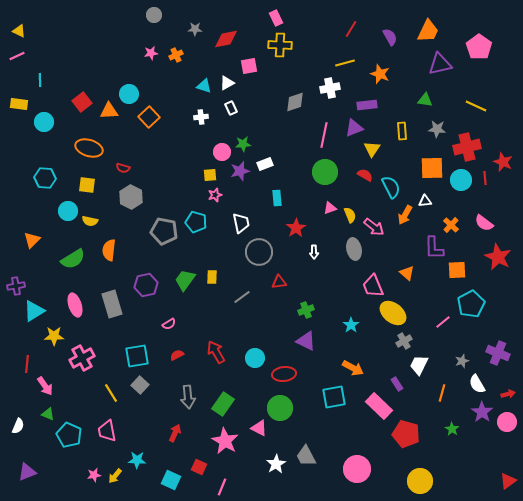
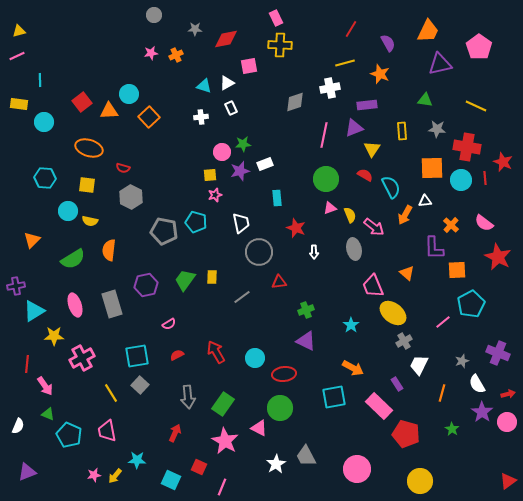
yellow triangle at (19, 31): rotated 40 degrees counterclockwise
purple semicircle at (390, 37): moved 2 px left, 6 px down
red cross at (467, 147): rotated 24 degrees clockwise
green circle at (325, 172): moved 1 px right, 7 px down
red star at (296, 228): rotated 18 degrees counterclockwise
